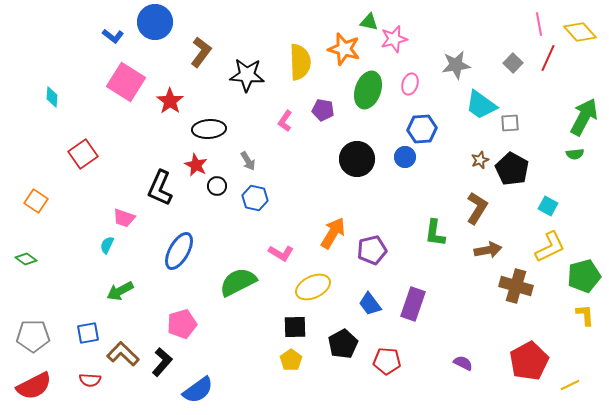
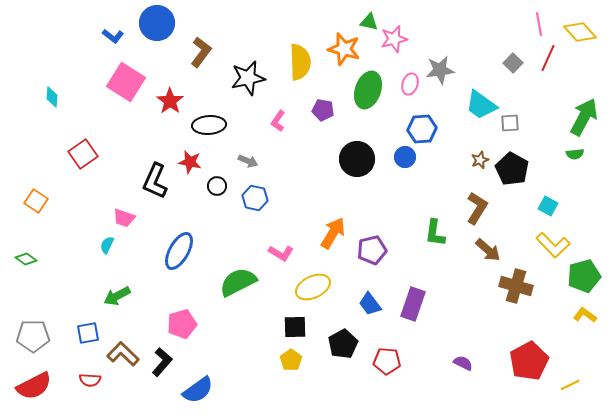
blue circle at (155, 22): moved 2 px right, 1 px down
gray star at (456, 65): moved 16 px left, 5 px down
black star at (247, 75): moved 1 px right, 3 px down; rotated 16 degrees counterclockwise
pink L-shape at (285, 121): moved 7 px left
black ellipse at (209, 129): moved 4 px up
gray arrow at (248, 161): rotated 36 degrees counterclockwise
red star at (196, 165): moved 6 px left, 3 px up; rotated 15 degrees counterclockwise
black L-shape at (160, 188): moved 5 px left, 7 px up
yellow L-shape at (550, 247): moved 3 px right, 2 px up; rotated 72 degrees clockwise
brown arrow at (488, 250): rotated 52 degrees clockwise
green arrow at (120, 291): moved 3 px left, 5 px down
yellow L-shape at (585, 315): rotated 50 degrees counterclockwise
